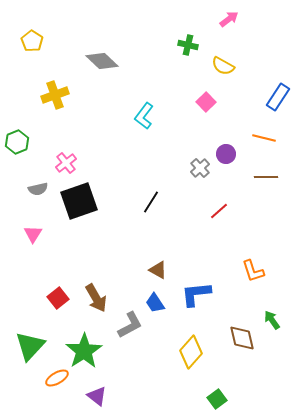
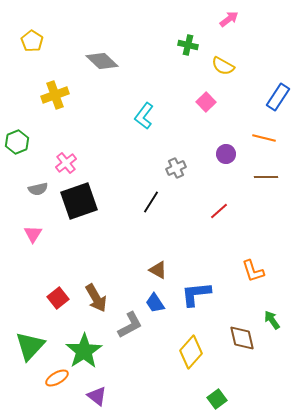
gray cross: moved 24 px left; rotated 18 degrees clockwise
